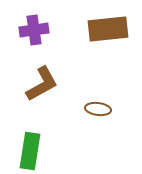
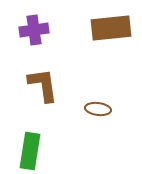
brown rectangle: moved 3 px right, 1 px up
brown L-shape: moved 1 px right, 1 px down; rotated 69 degrees counterclockwise
